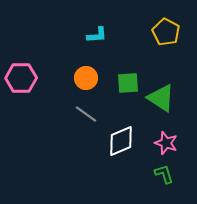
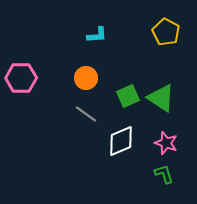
green square: moved 13 px down; rotated 20 degrees counterclockwise
